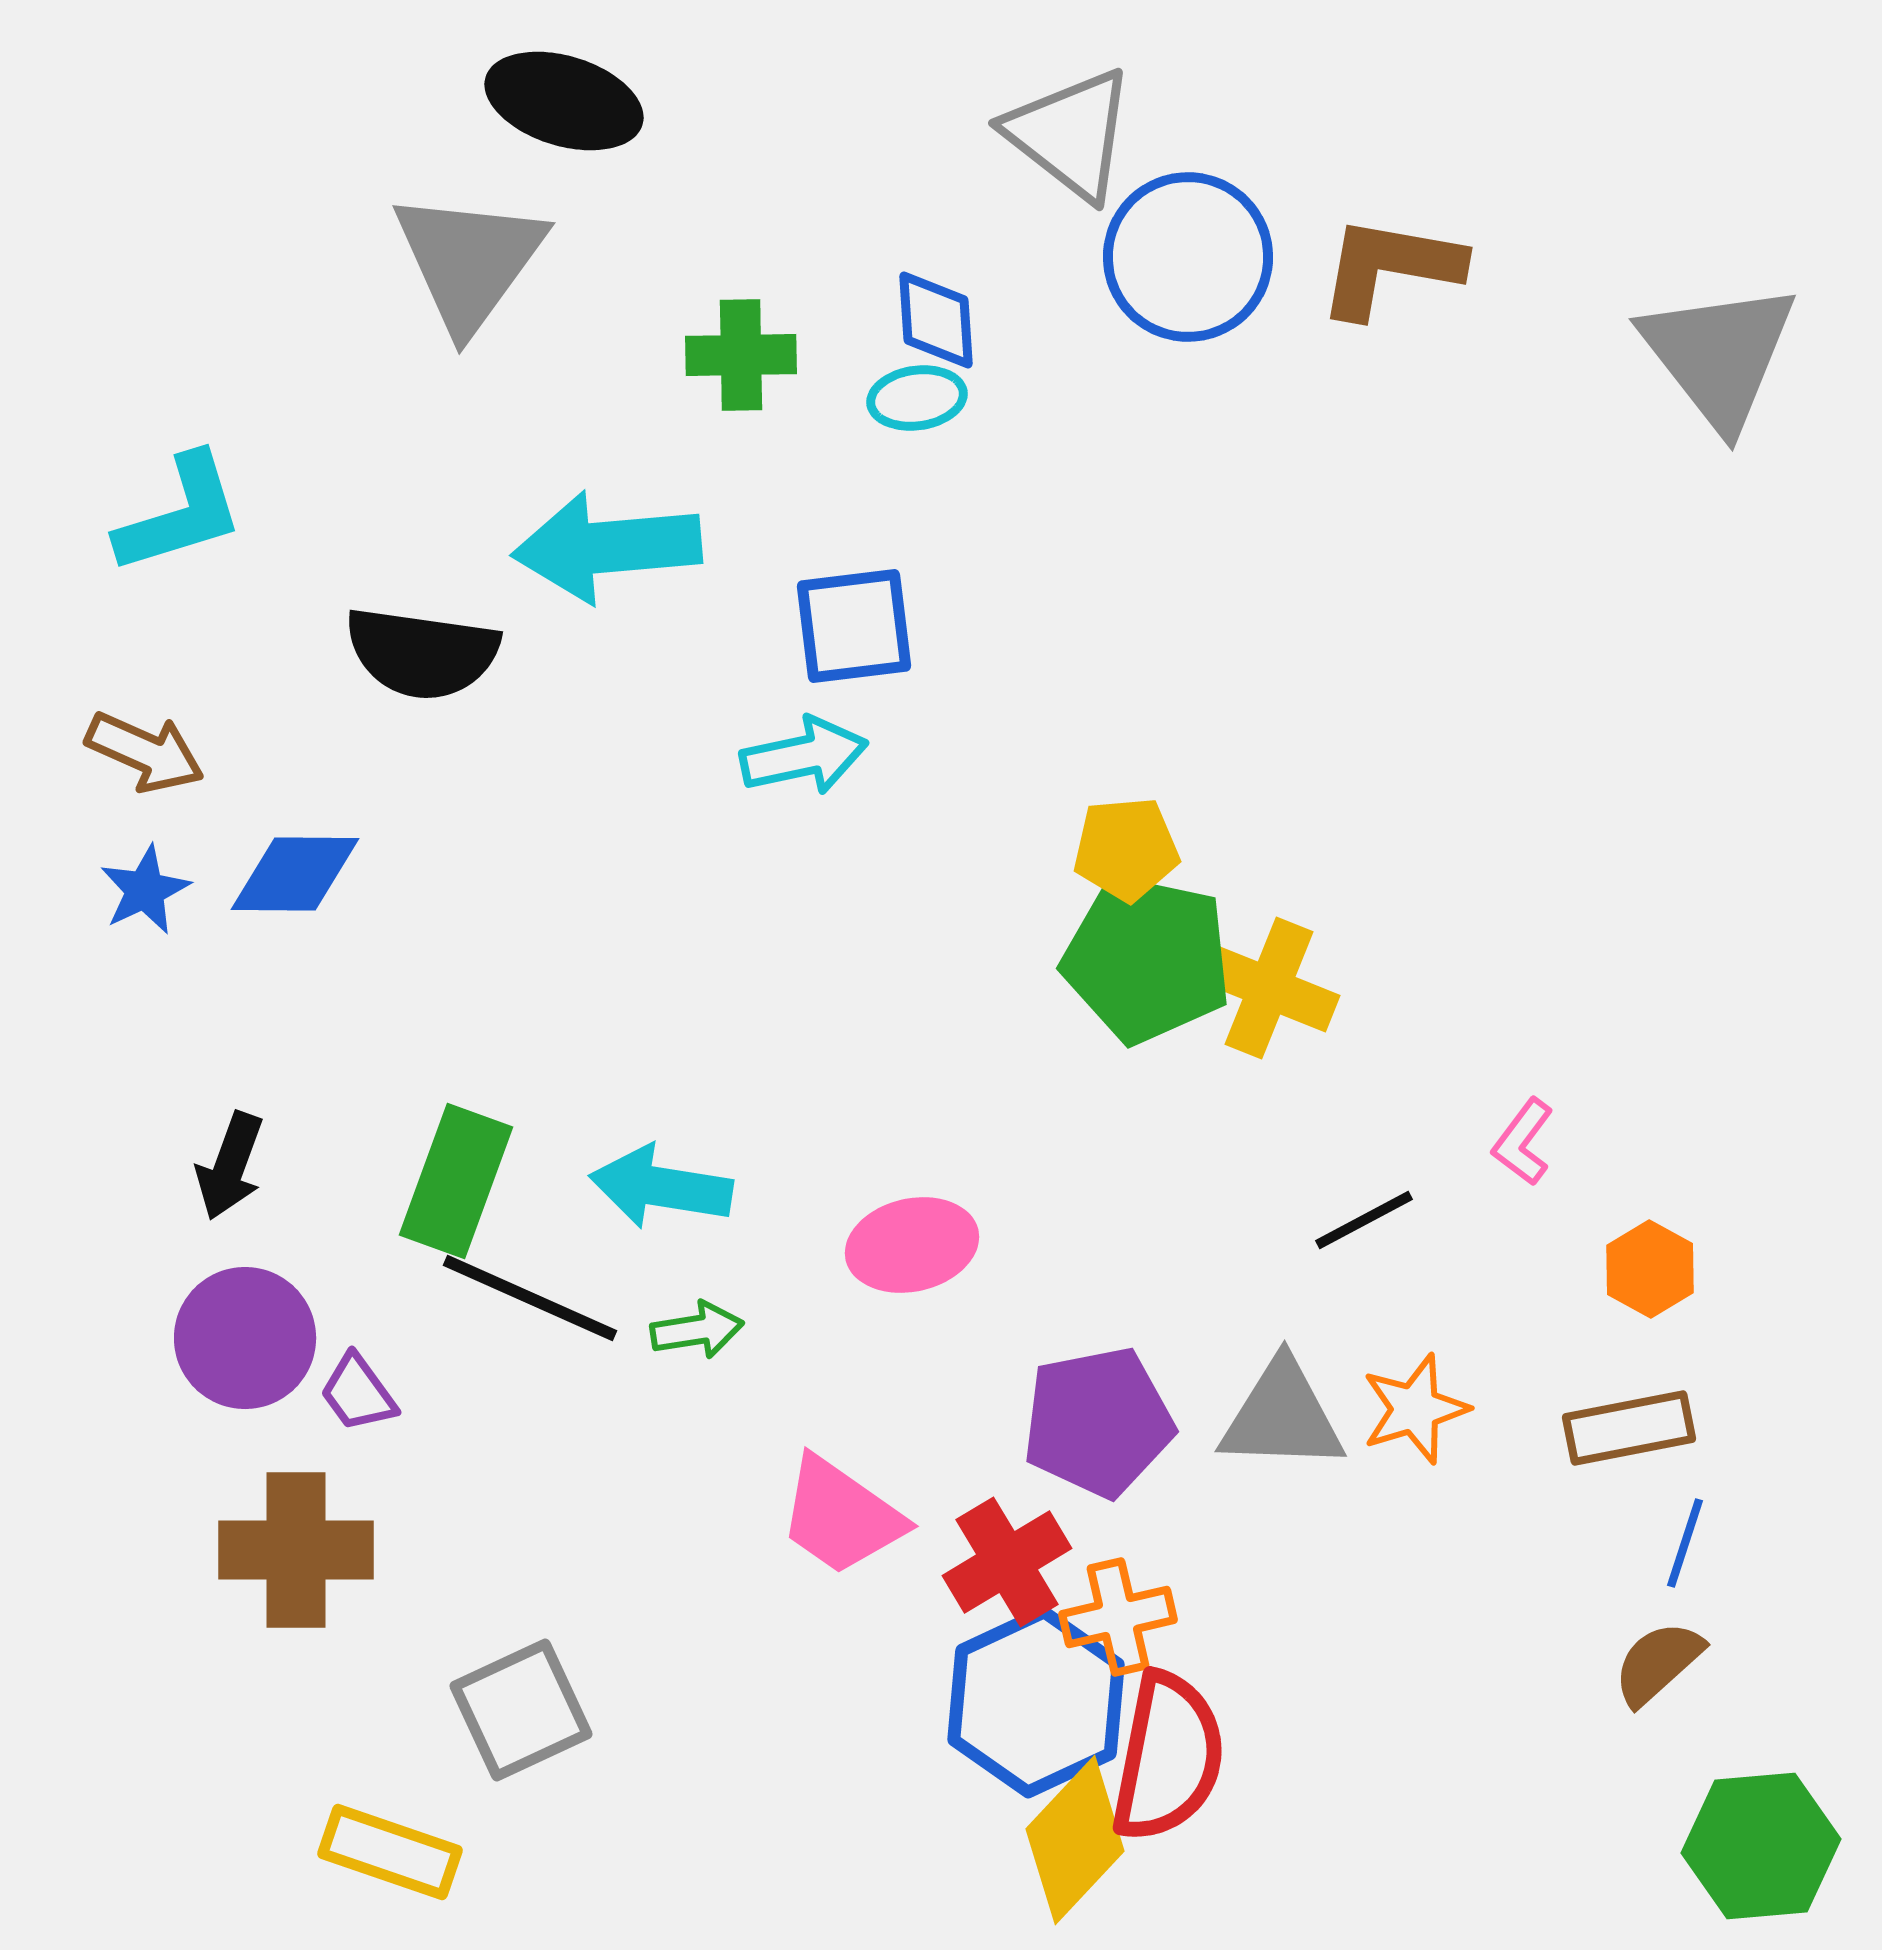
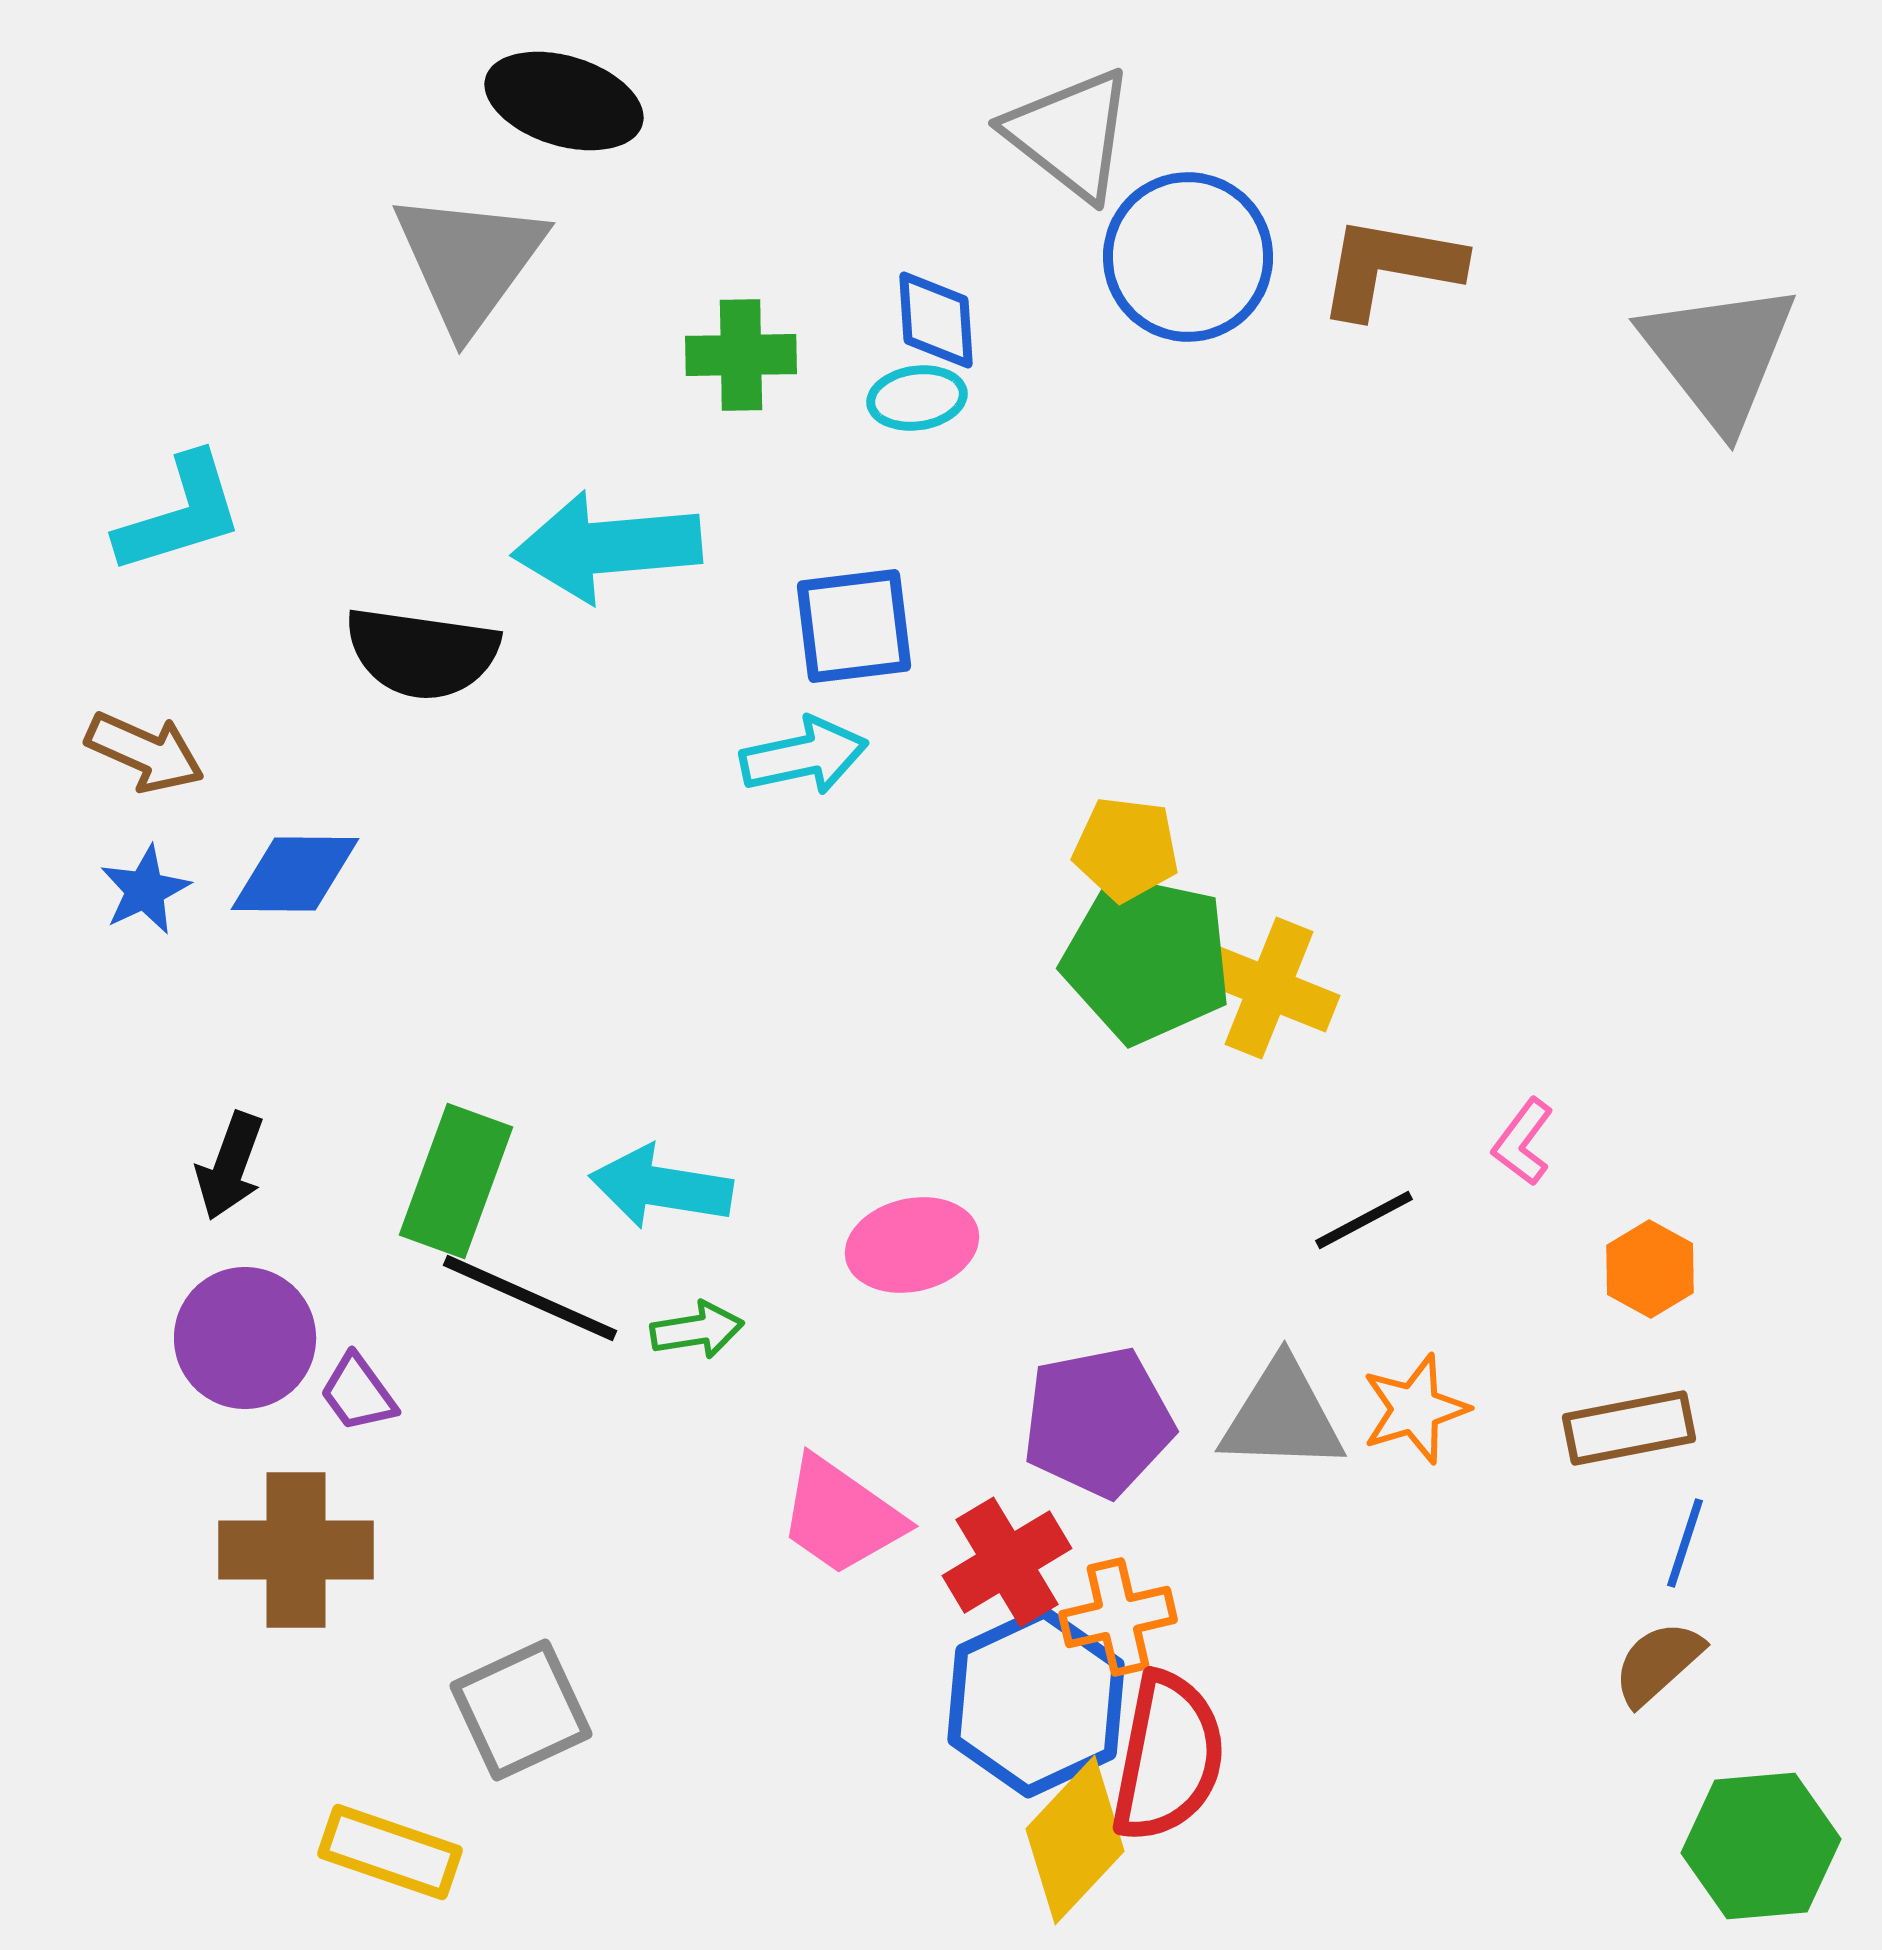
yellow pentagon at (1126, 849): rotated 12 degrees clockwise
